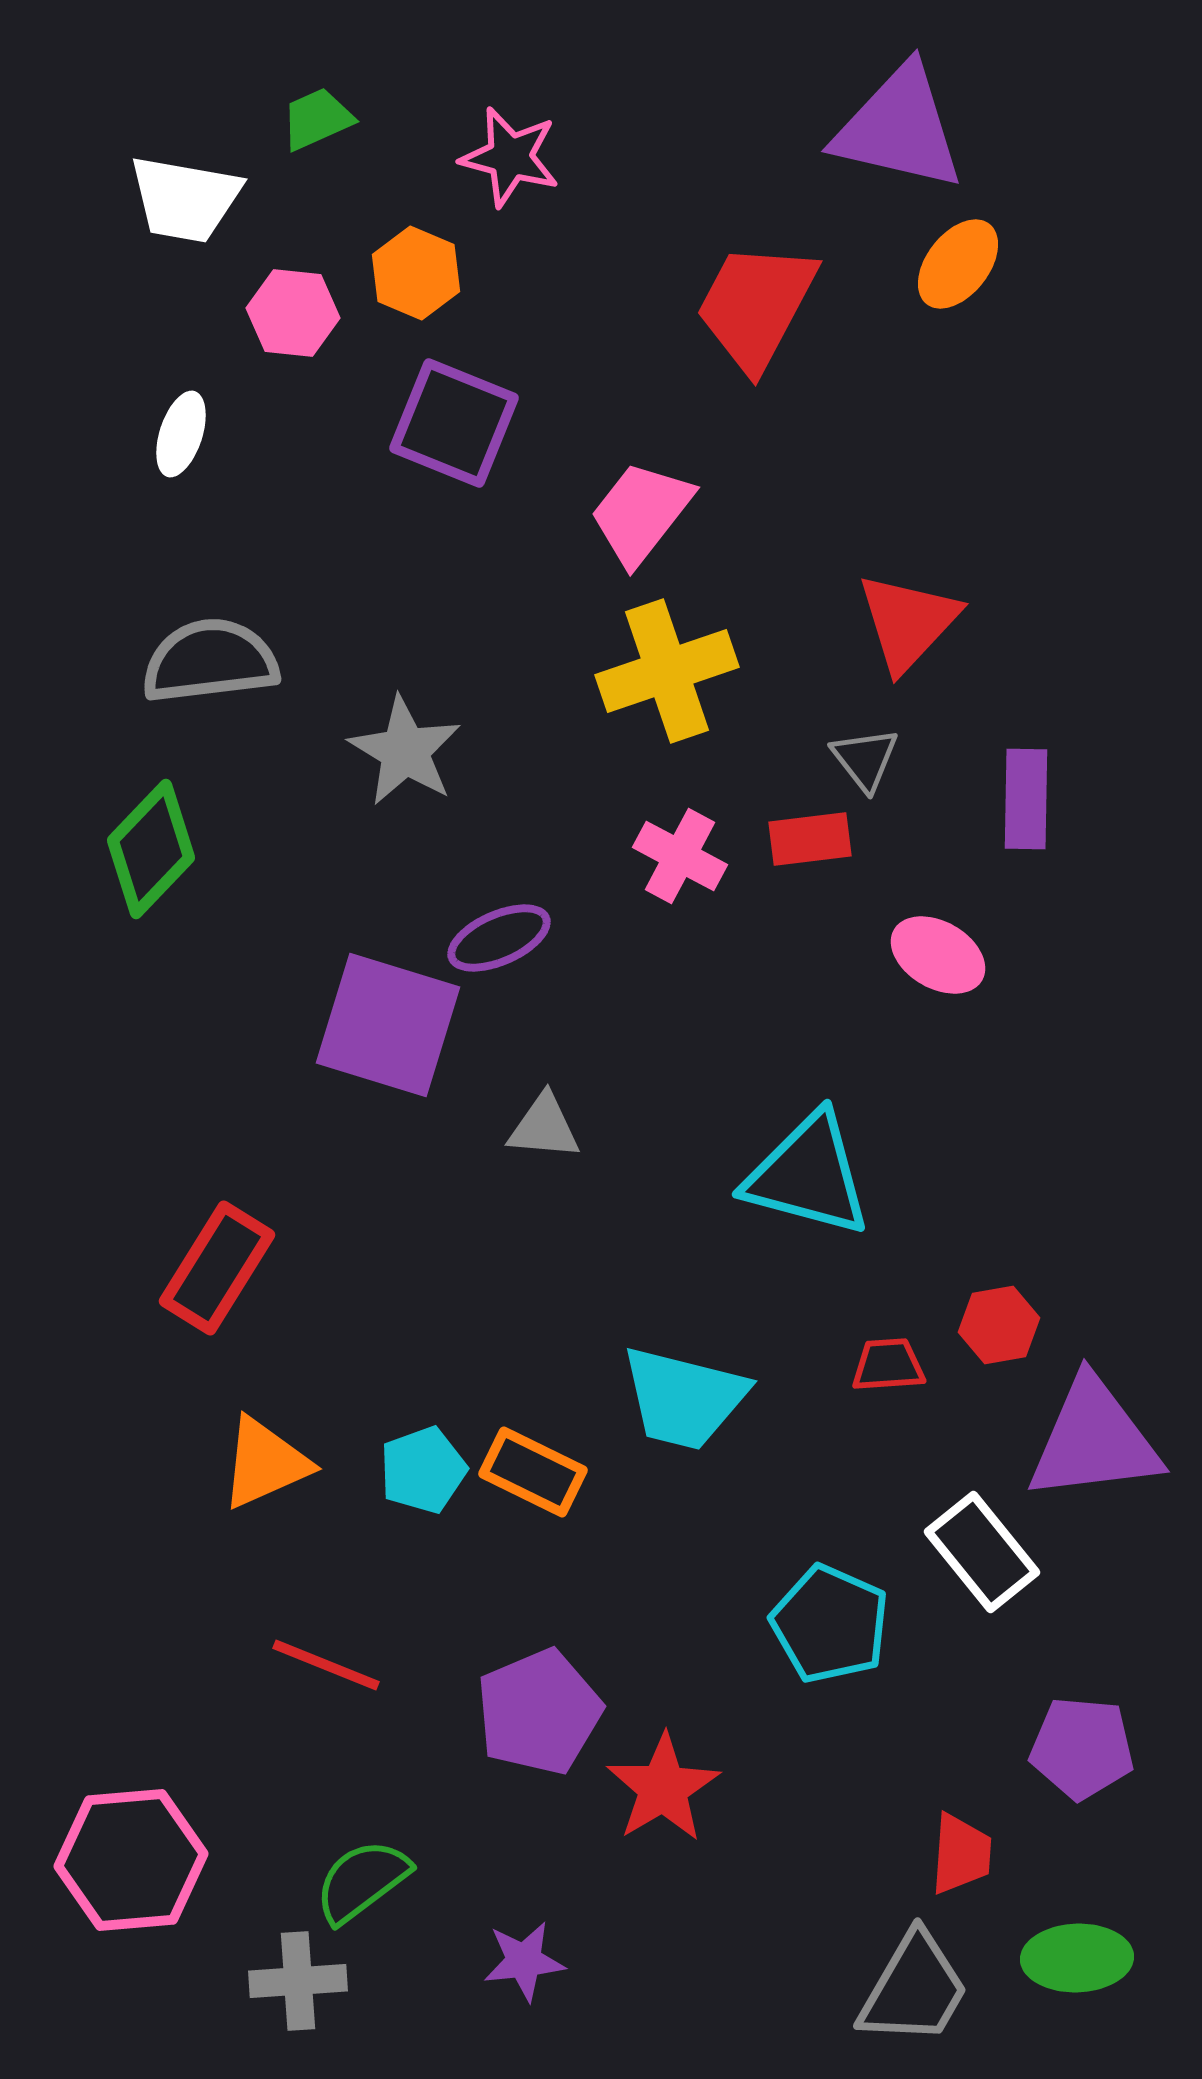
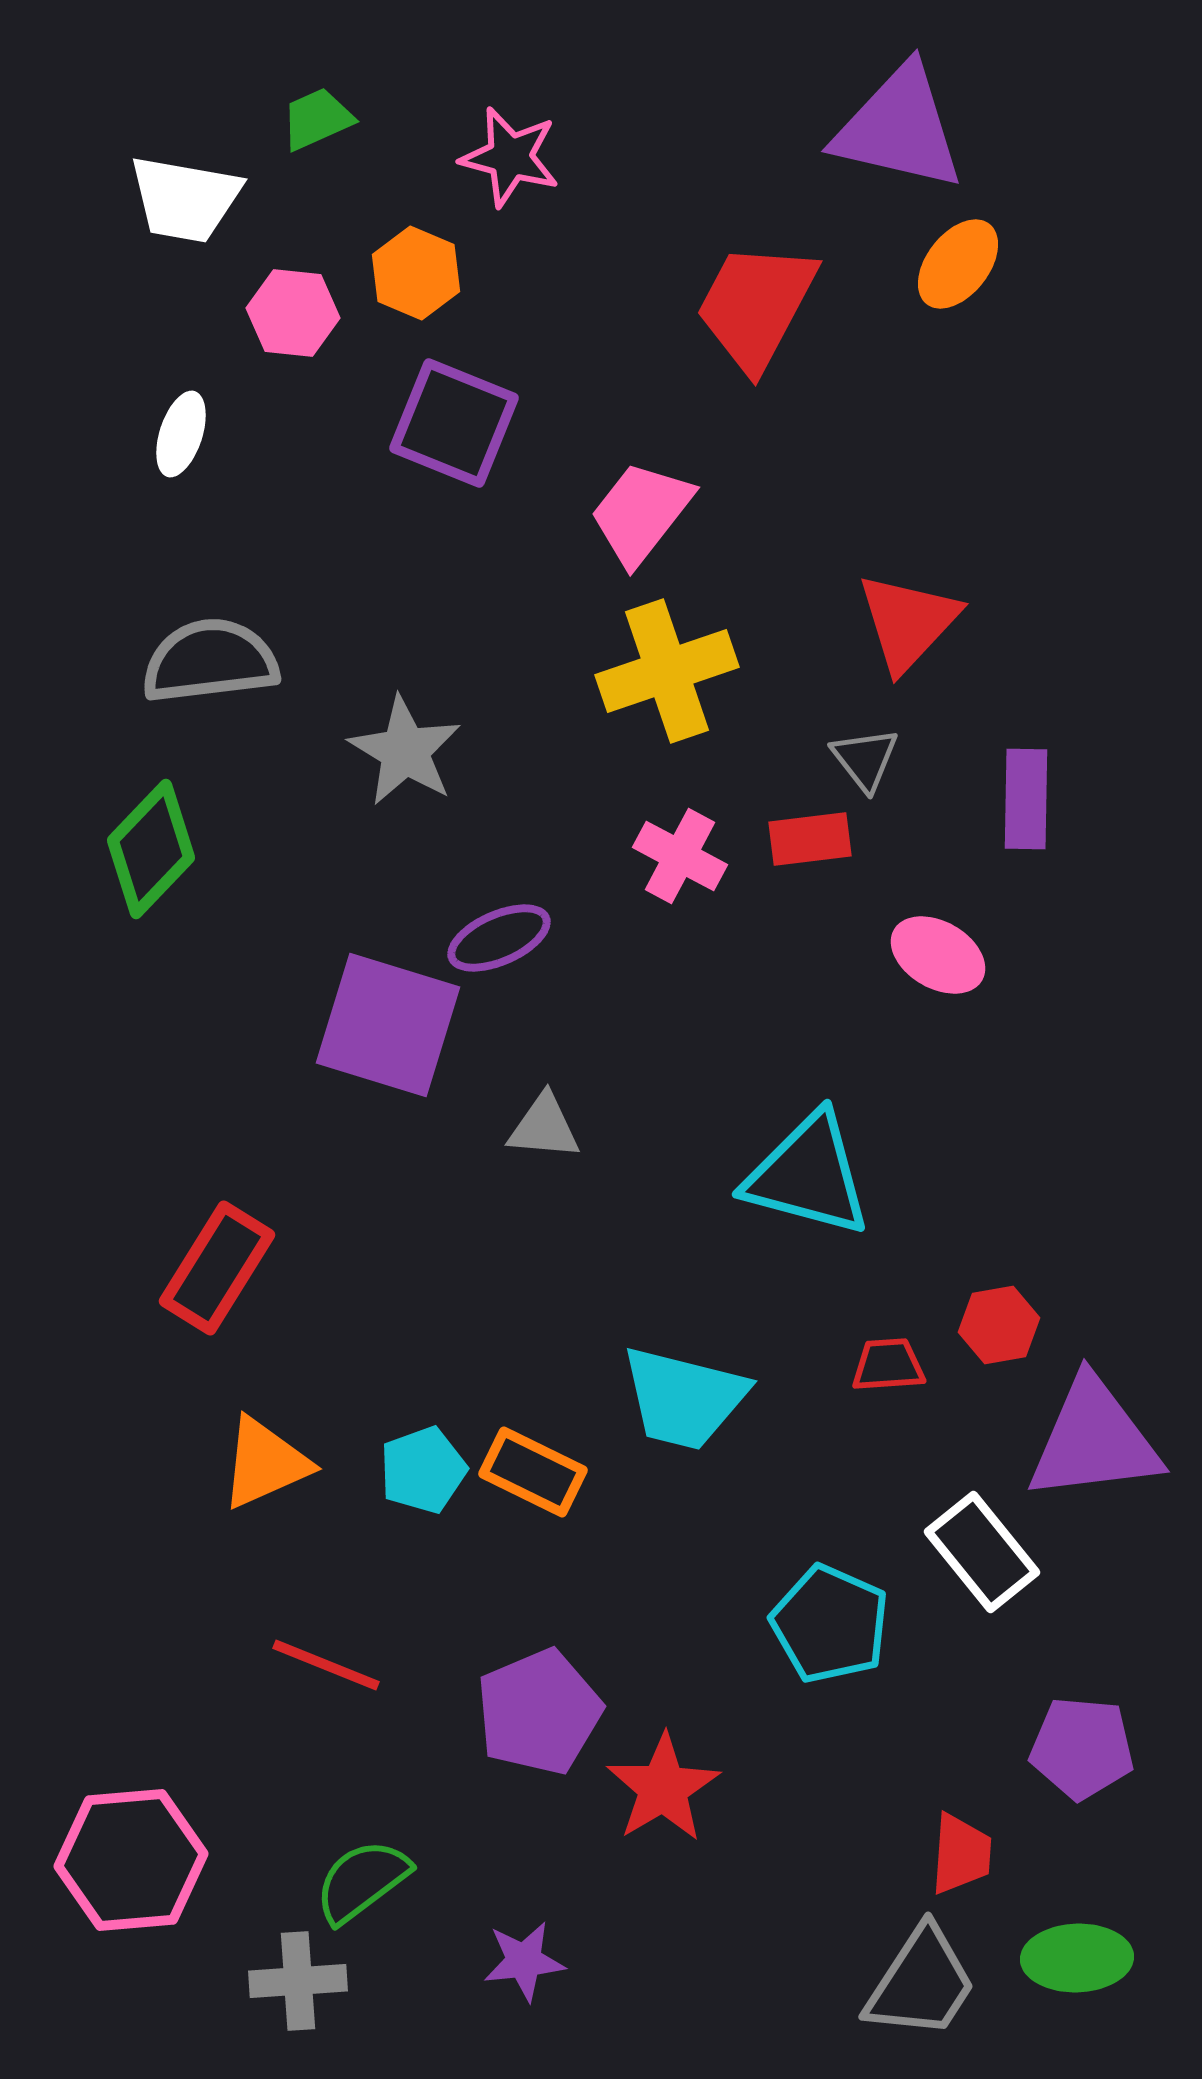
gray trapezoid at (914, 1989): moved 7 px right, 6 px up; rotated 3 degrees clockwise
